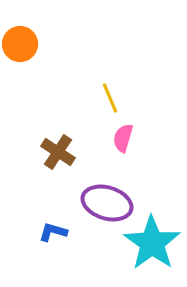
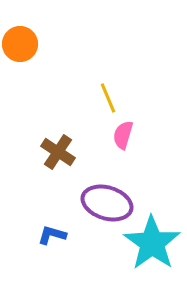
yellow line: moved 2 px left
pink semicircle: moved 3 px up
blue L-shape: moved 1 px left, 3 px down
